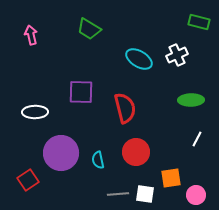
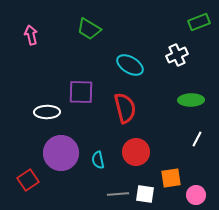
green rectangle: rotated 35 degrees counterclockwise
cyan ellipse: moved 9 px left, 6 px down
white ellipse: moved 12 px right
